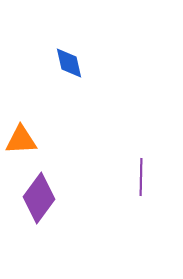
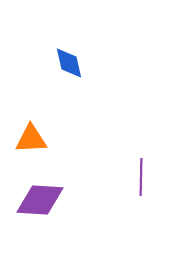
orange triangle: moved 10 px right, 1 px up
purple diamond: moved 1 px right, 2 px down; rotated 57 degrees clockwise
